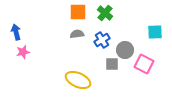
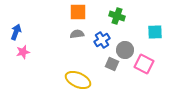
green cross: moved 12 px right, 3 px down; rotated 21 degrees counterclockwise
blue arrow: rotated 35 degrees clockwise
gray square: rotated 24 degrees clockwise
